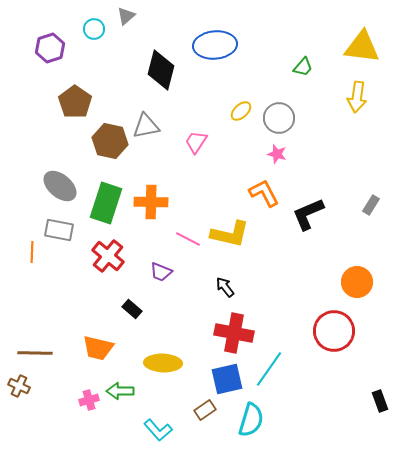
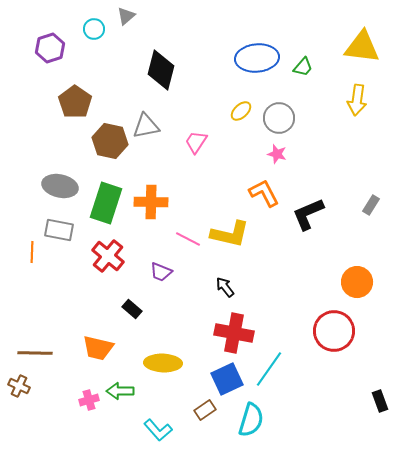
blue ellipse at (215, 45): moved 42 px right, 13 px down
yellow arrow at (357, 97): moved 3 px down
gray ellipse at (60, 186): rotated 28 degrees counterclockwise
blue square at (227, 379): rotated 12 degrees counterclockwise
